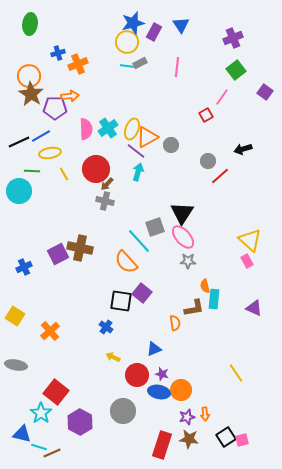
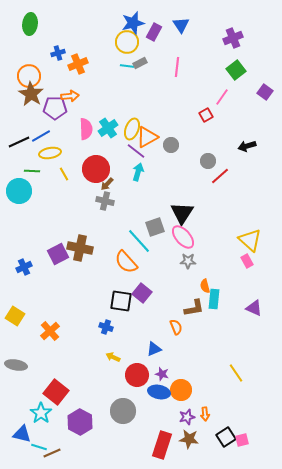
black arrow at (243, 149): moved 4 px right, 3 px up
orange semicircle at (175, 323): moved 1 px right, 4 px down; rotated 14 degrees counterclockwise
blue cross at (106, 327): rotated 16 degrees counterclockwise
